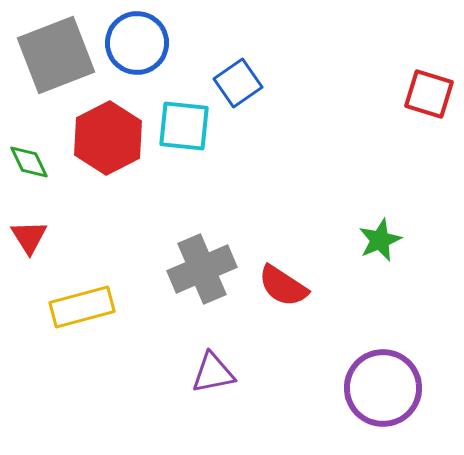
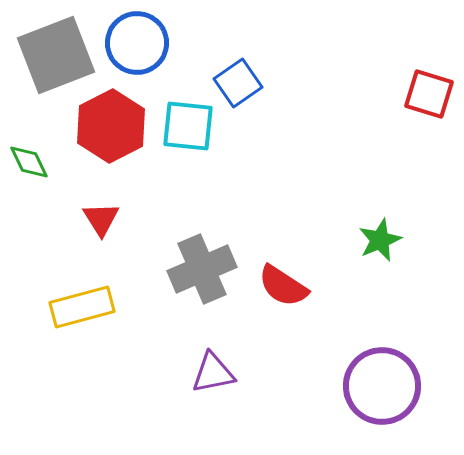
cyan square: moved 4 px right
red hexagon: moved 3 px right, 12 px up
red triangle: moved 72 px right, 18 px up
purple circle: moved 1 px left, 2 px up
